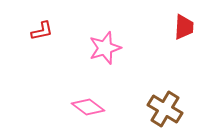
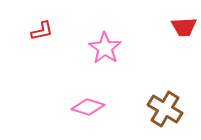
red trapezoid: rotated 84 degrees clockwise
pink star: rotated 20 degrees counterclockwise
pink diamond: rotated 20 degrees counterclockwise
